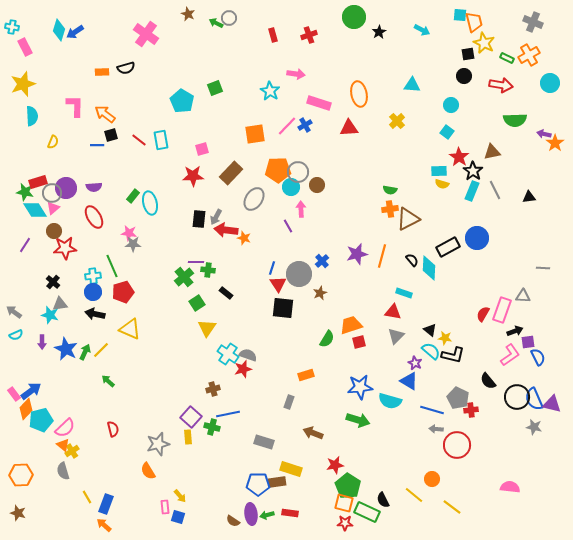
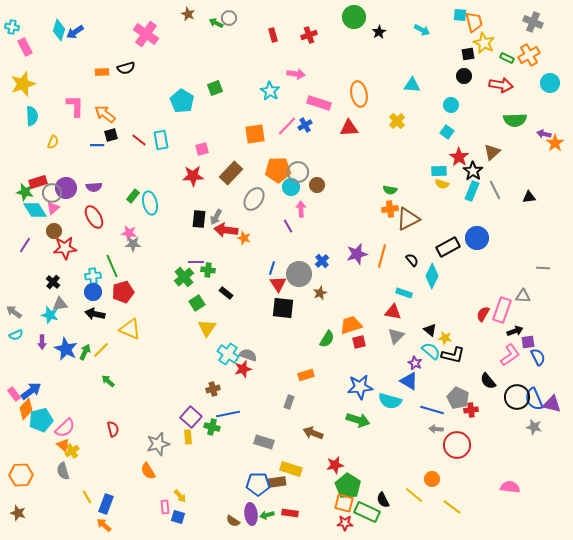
brown triangle at (492, 152): rotated 30 degrees counterclockwise
cyan diamond at (429, 268): moved 3 px right, 8 px down; rotated 25 degrees clockwise
